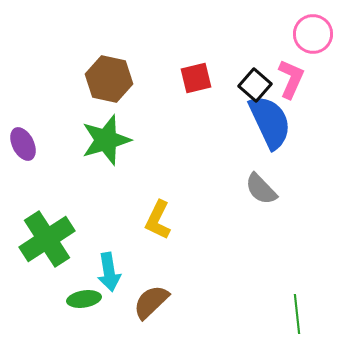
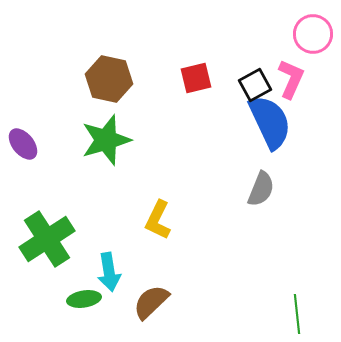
black square: rotated 20 degrees clockwise
purple ellipse: rotated 12 degrees counterclockwise
gray semicircle: rotated 114 degrees counterclockwise
